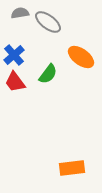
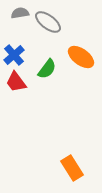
green semicircle: moved 1 px left, 5 px up
red trapezoid: moved 1 px right
orange rectangle: rotated 65 degrees clockwise
